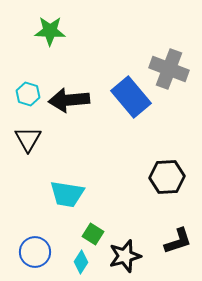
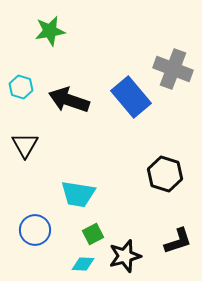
green star: rotated 12 degrees counterclockwise
gray cross: moved 4 px right
cyan hexagon: moved 7 px left, 7 px up
black arrow: rotated 24 degrees clockwise
black triangle: moved 3 px left, 6 px down
black hexagon: moved 2 px left, 3 px up; rotated 20 degrees clockwise
cyan trapezoid: moved 11 px right
green square: rotated 30 degrees clockwise
blue circle: moved 22 px up
cyan diamond: moved 2 px right, 2 px down; rotated 60 degrees clockwise
